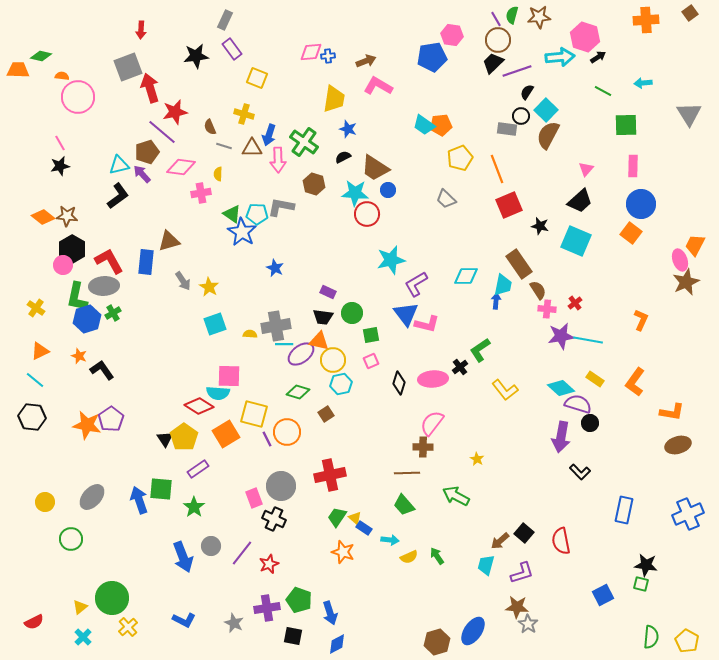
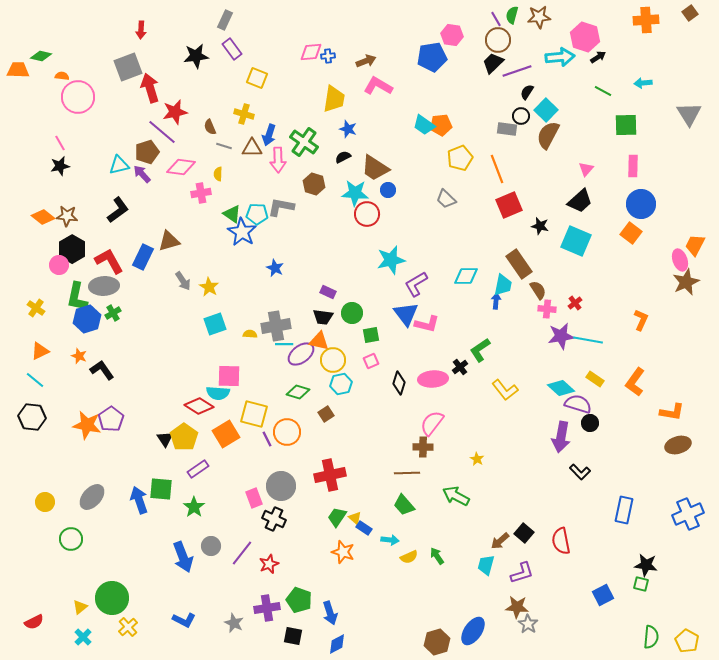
black L-shape at (118, 196): moved 14 px down
blue rectangle at (146, 262): moved 3 px left, 5 px up; rotated 20 degrees clockwise
pink circle at (63, 265): moved 4 px left
